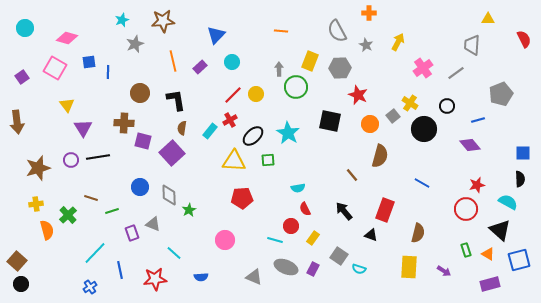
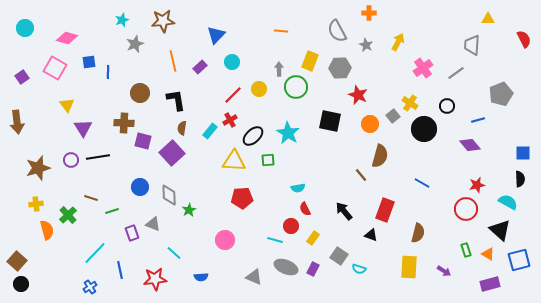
yellow circle at (256, 94): moved 3 px right, 5 px up
brown line at (352, 175): moved 9 px right
